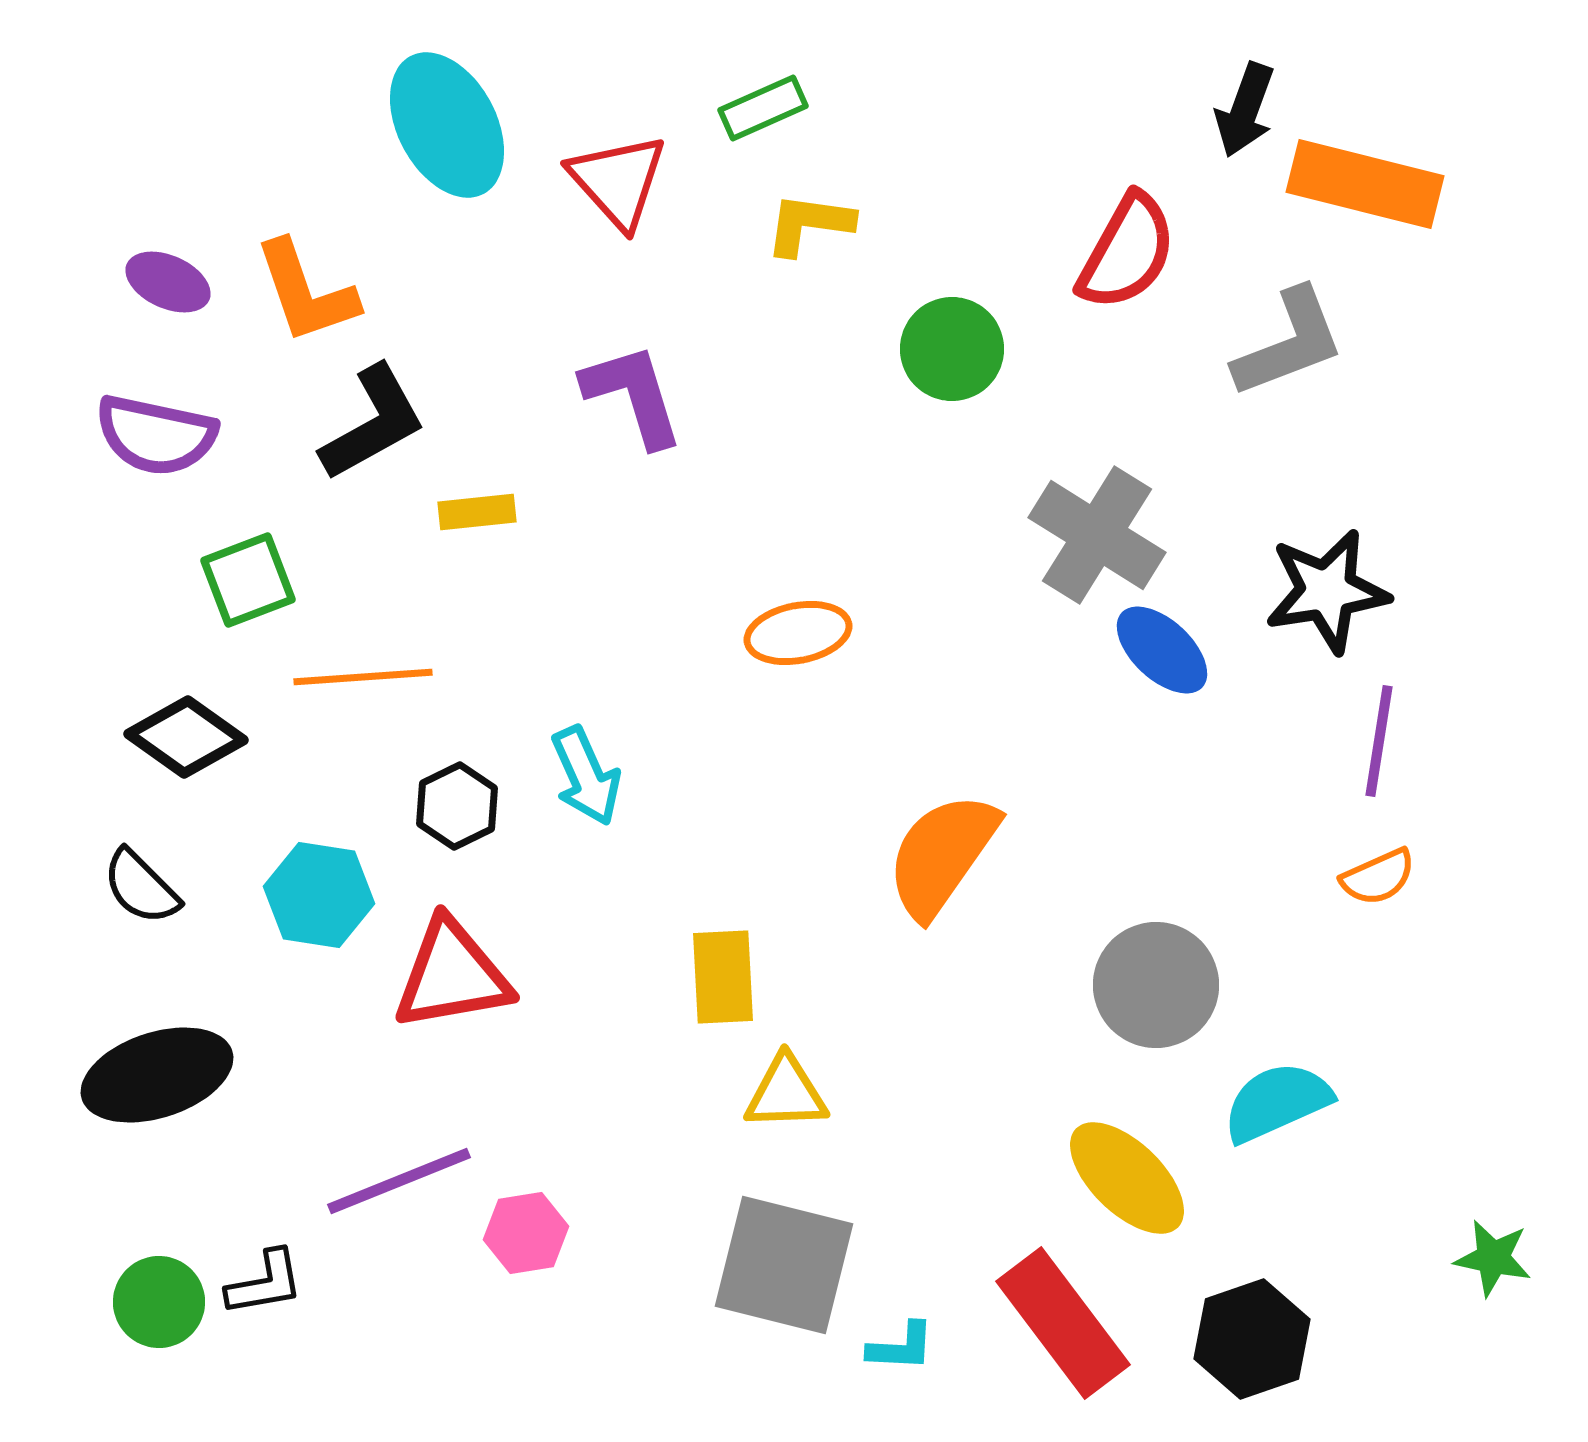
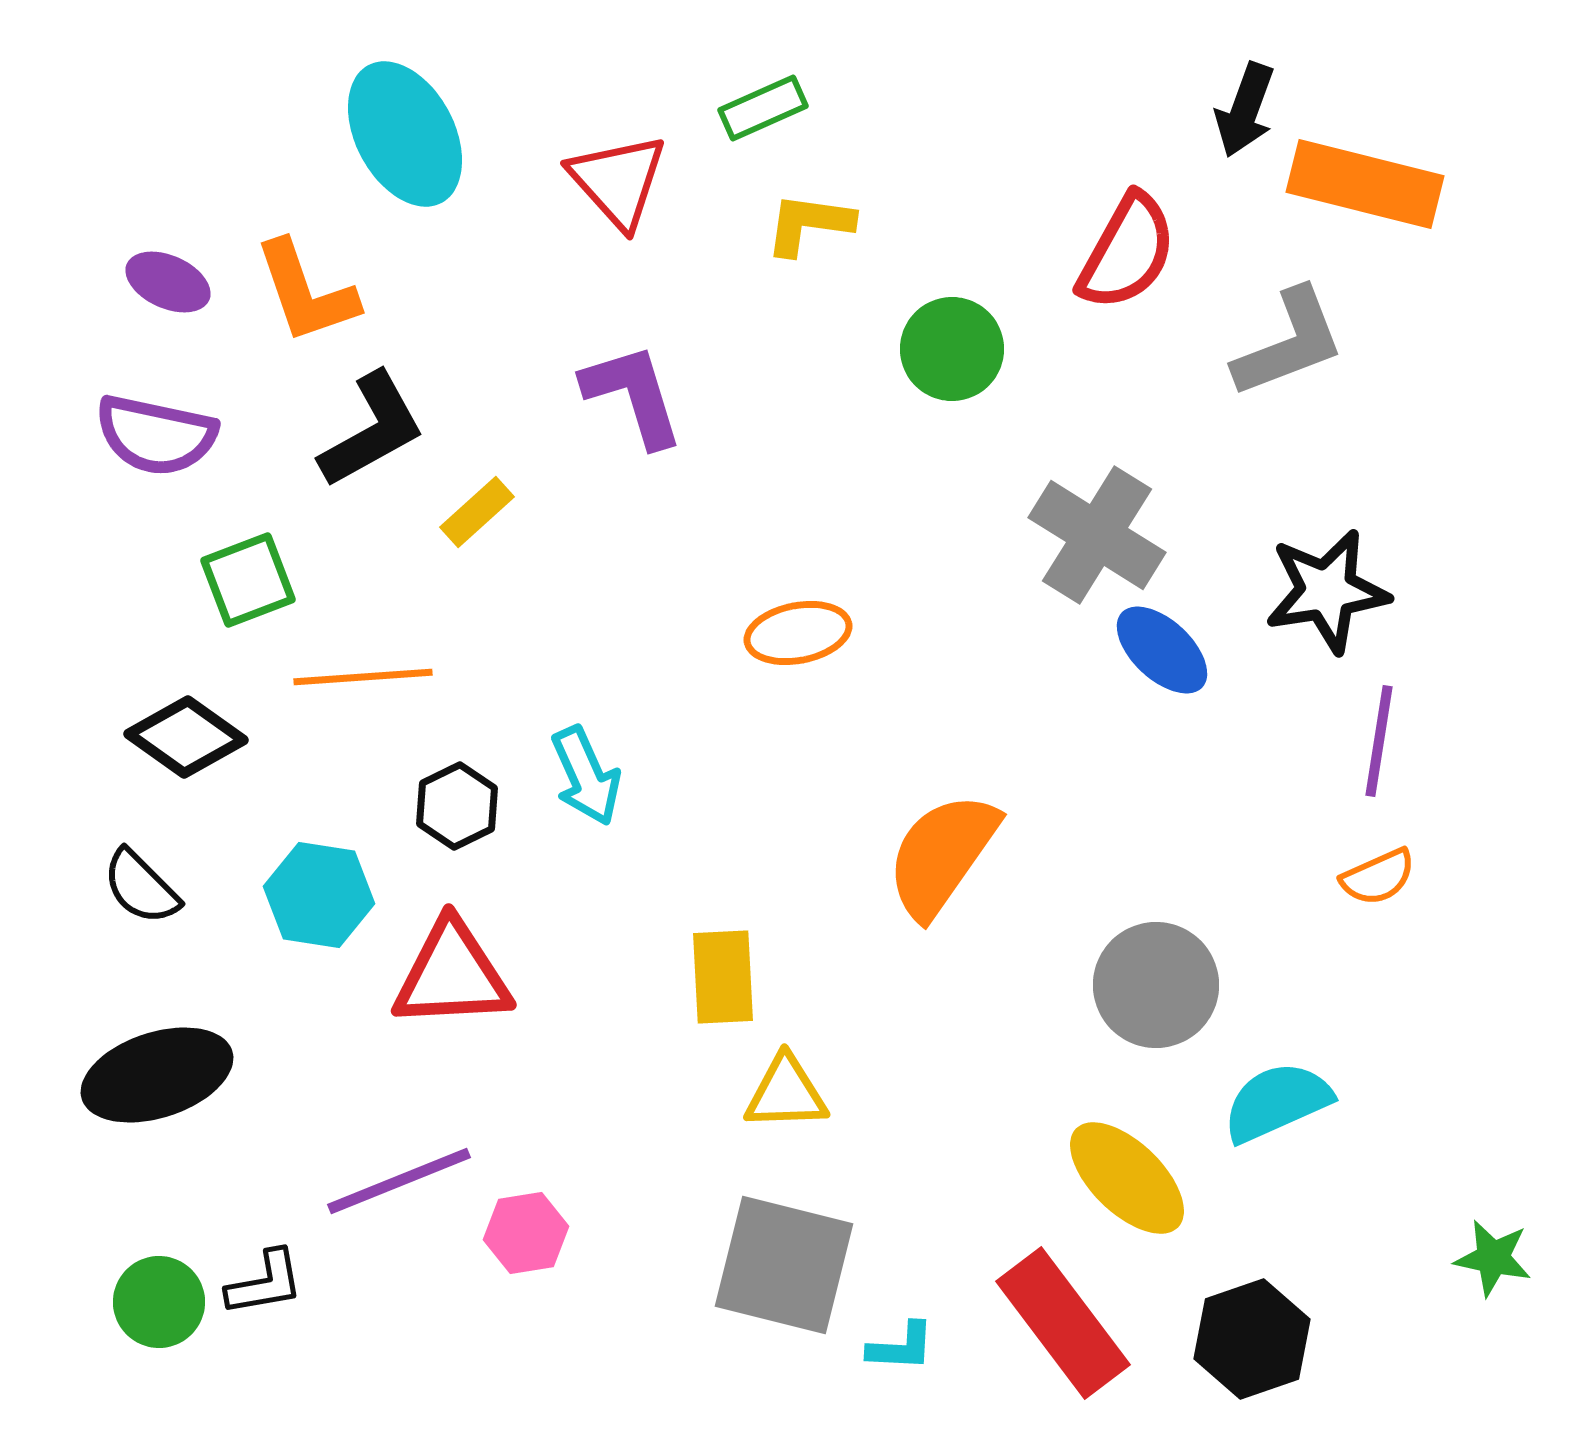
cyan ellipse at (447, 125): moved 42 px left, 9 px down
black L-shape at (373, 423): moved 1 px left, 7 px down
yellow rectangle at (477, 512): rotated 36 degrees counterclockwise
red triangle at (452, 975): rotated 7 degrees clockwise
